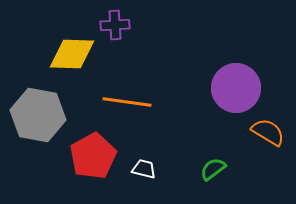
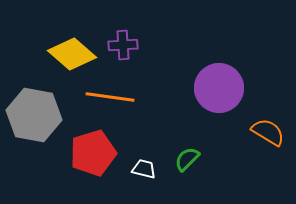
purple cross: moved 8 px right, 20 px down
yellow diamond: rotated 39 degrees clockwise
purple circle: moved 17 px left
orange line: moved 17 px left, 5 px up
gray hexagon: moved 4 px left
red pentagon: moved 3 px up; rotated 12 degrees clockwise
green semicircle: moved 26 px left, 10 px up; rotated 8 degrees counterclockwise
